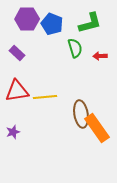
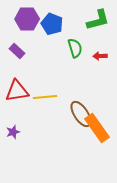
green L-shape: moved 8 px right, 3 px up
purple rectangle: moved 2 px up
brown ellipse: rotated 24 degrees counterclockwise
